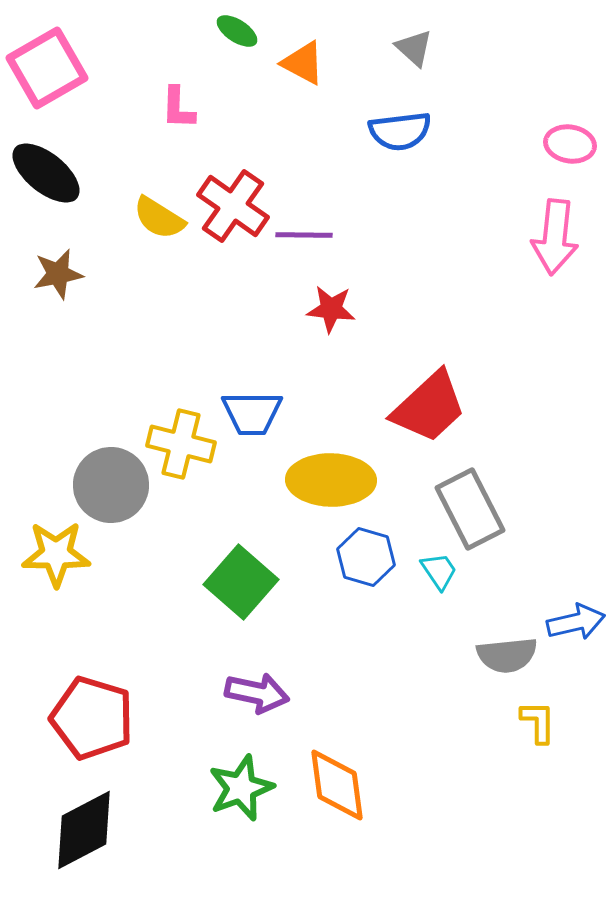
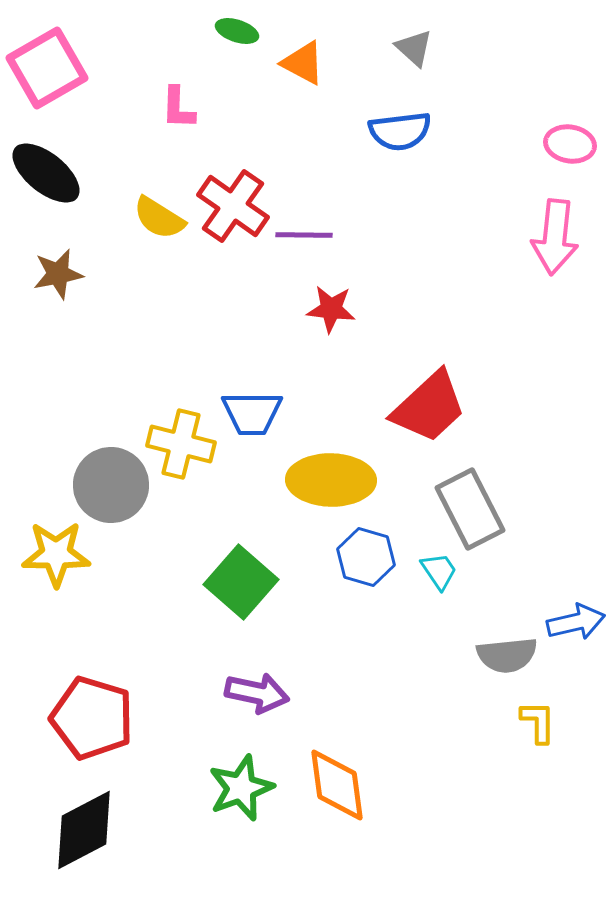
green ellipse: rotated 15 degrees counterclockwise
